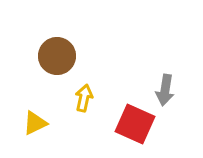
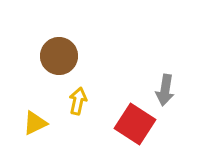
brown circle: moved 2 px right
yellow arrow: moved 6 px left, 3 px down
red square: rotated 9 degrees clockwise
